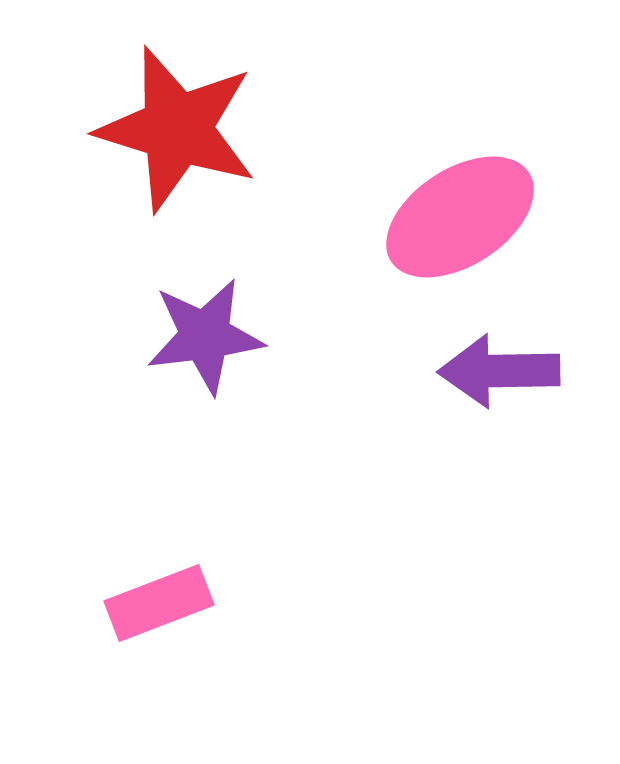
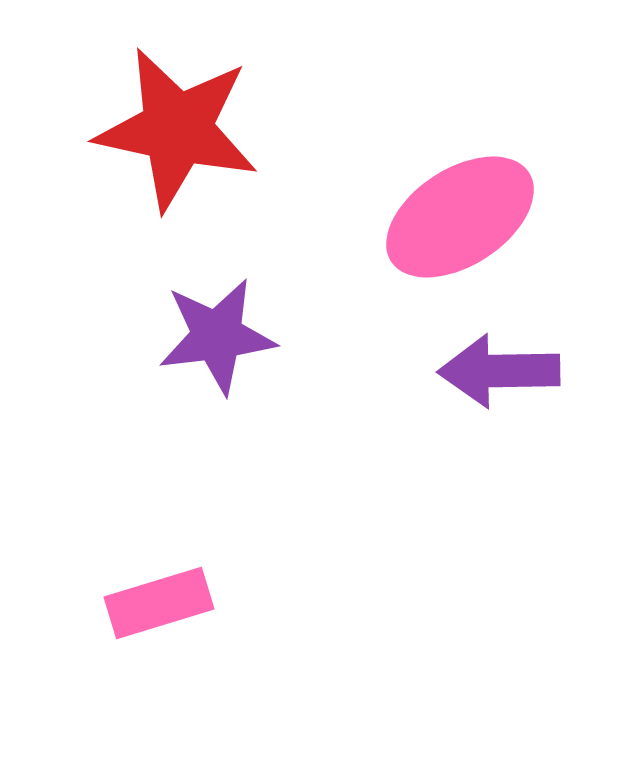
red star: rotated 5 degrees counterclockwise
purple star: moved 12 px right
pink rectangle: rotated 4 degrees clockwise
